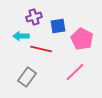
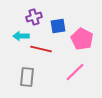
gray rectangle: rotated 30 degrees counterclockwise
